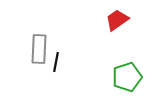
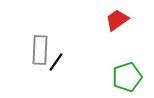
gray rectangle: moved 1 px right, 1 px down
black line: rotated 24 degrees clockwise
